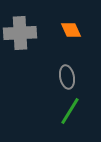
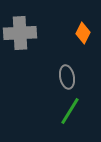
orange diamond: moved 12 px right, 3 px down; rotated 50 degrees clockwise
